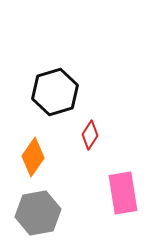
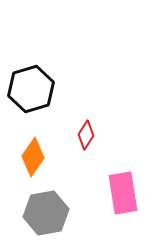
black hexagon: moved 24 px left, 3 px up
red diamond: moved 4 px left
gray hexagon: moved 8 px right
